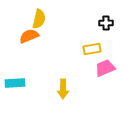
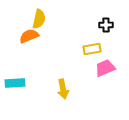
black cross: moved 2 px down
yellow arrow: rotated 12 degrees counterclockwise
